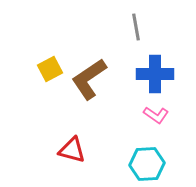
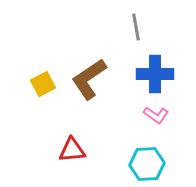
yellow square: moved 7 px left, 15 px down
red triangle: rotated 20 degrees counterclockwise
